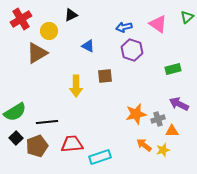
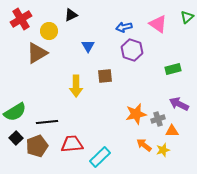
blue triangle: rotated 32 degrees clockwise
cyan rectangle: rotated 25 degrees counterclockwise
